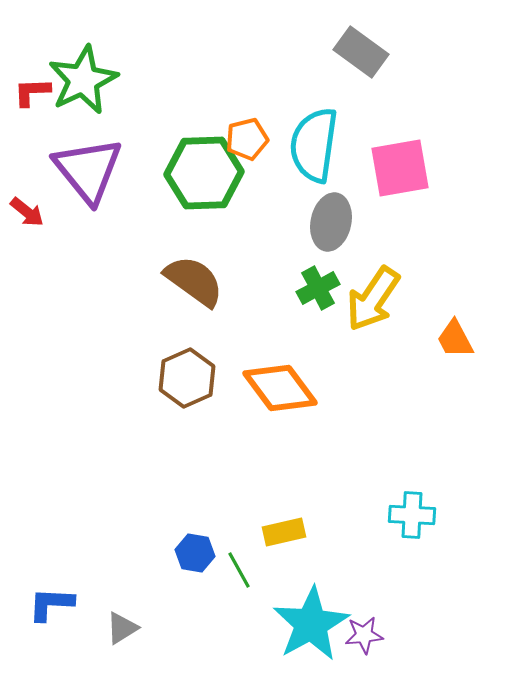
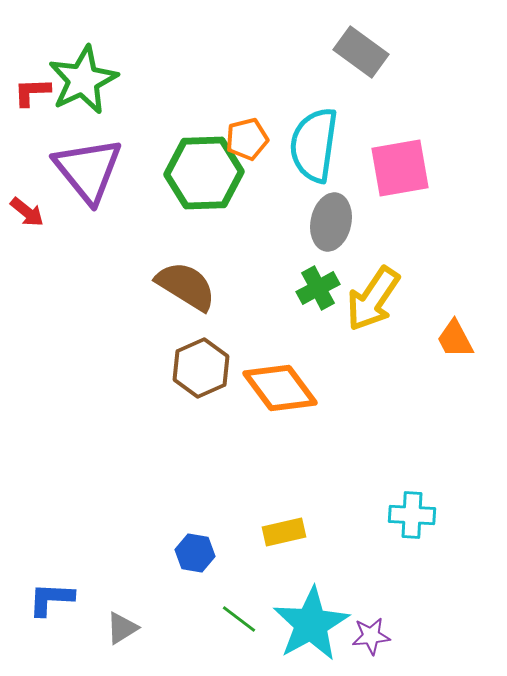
brown semicircle: moved 8 px left, 5 px down; rotated 4 degrees counterclockwise
brown hexagon: moved 14 px right, 10 px up
green line: moved 49 px down; rotated 24 degrees counterclockwise
blue L-shape: moved 5 px up
purple star: moved 7 px right, 1 px down
